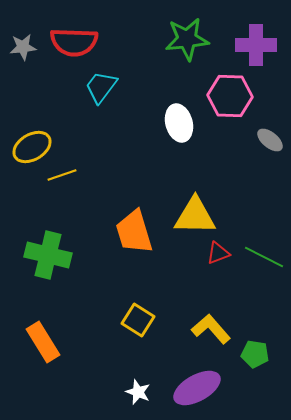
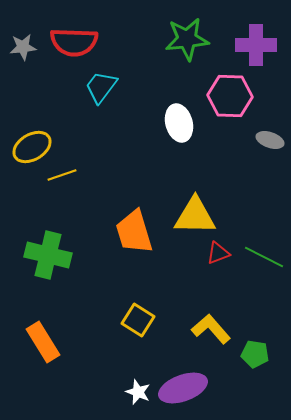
gray ellipse: rotated 20 degrees counterclockwise
purple ellipse: moved 14 px left; rotated 9 degrees clockwise
